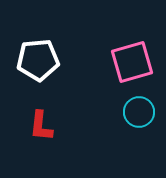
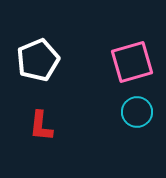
white pentagon: rotated 18 degrees counterclockwise
cyan circle: moved 2 px left
